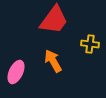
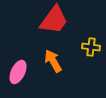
yellow cross: moved 1 px right, 3 px down
pink ellipse: moved 2 px right
